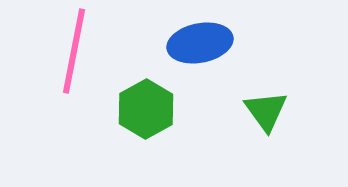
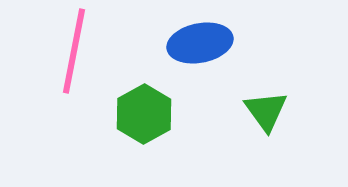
green hexagon: moved 2 px left, 5 px down
